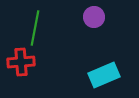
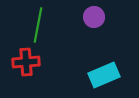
green line: moved 3 px right, 3 px up
red cross: moved 5 px right
